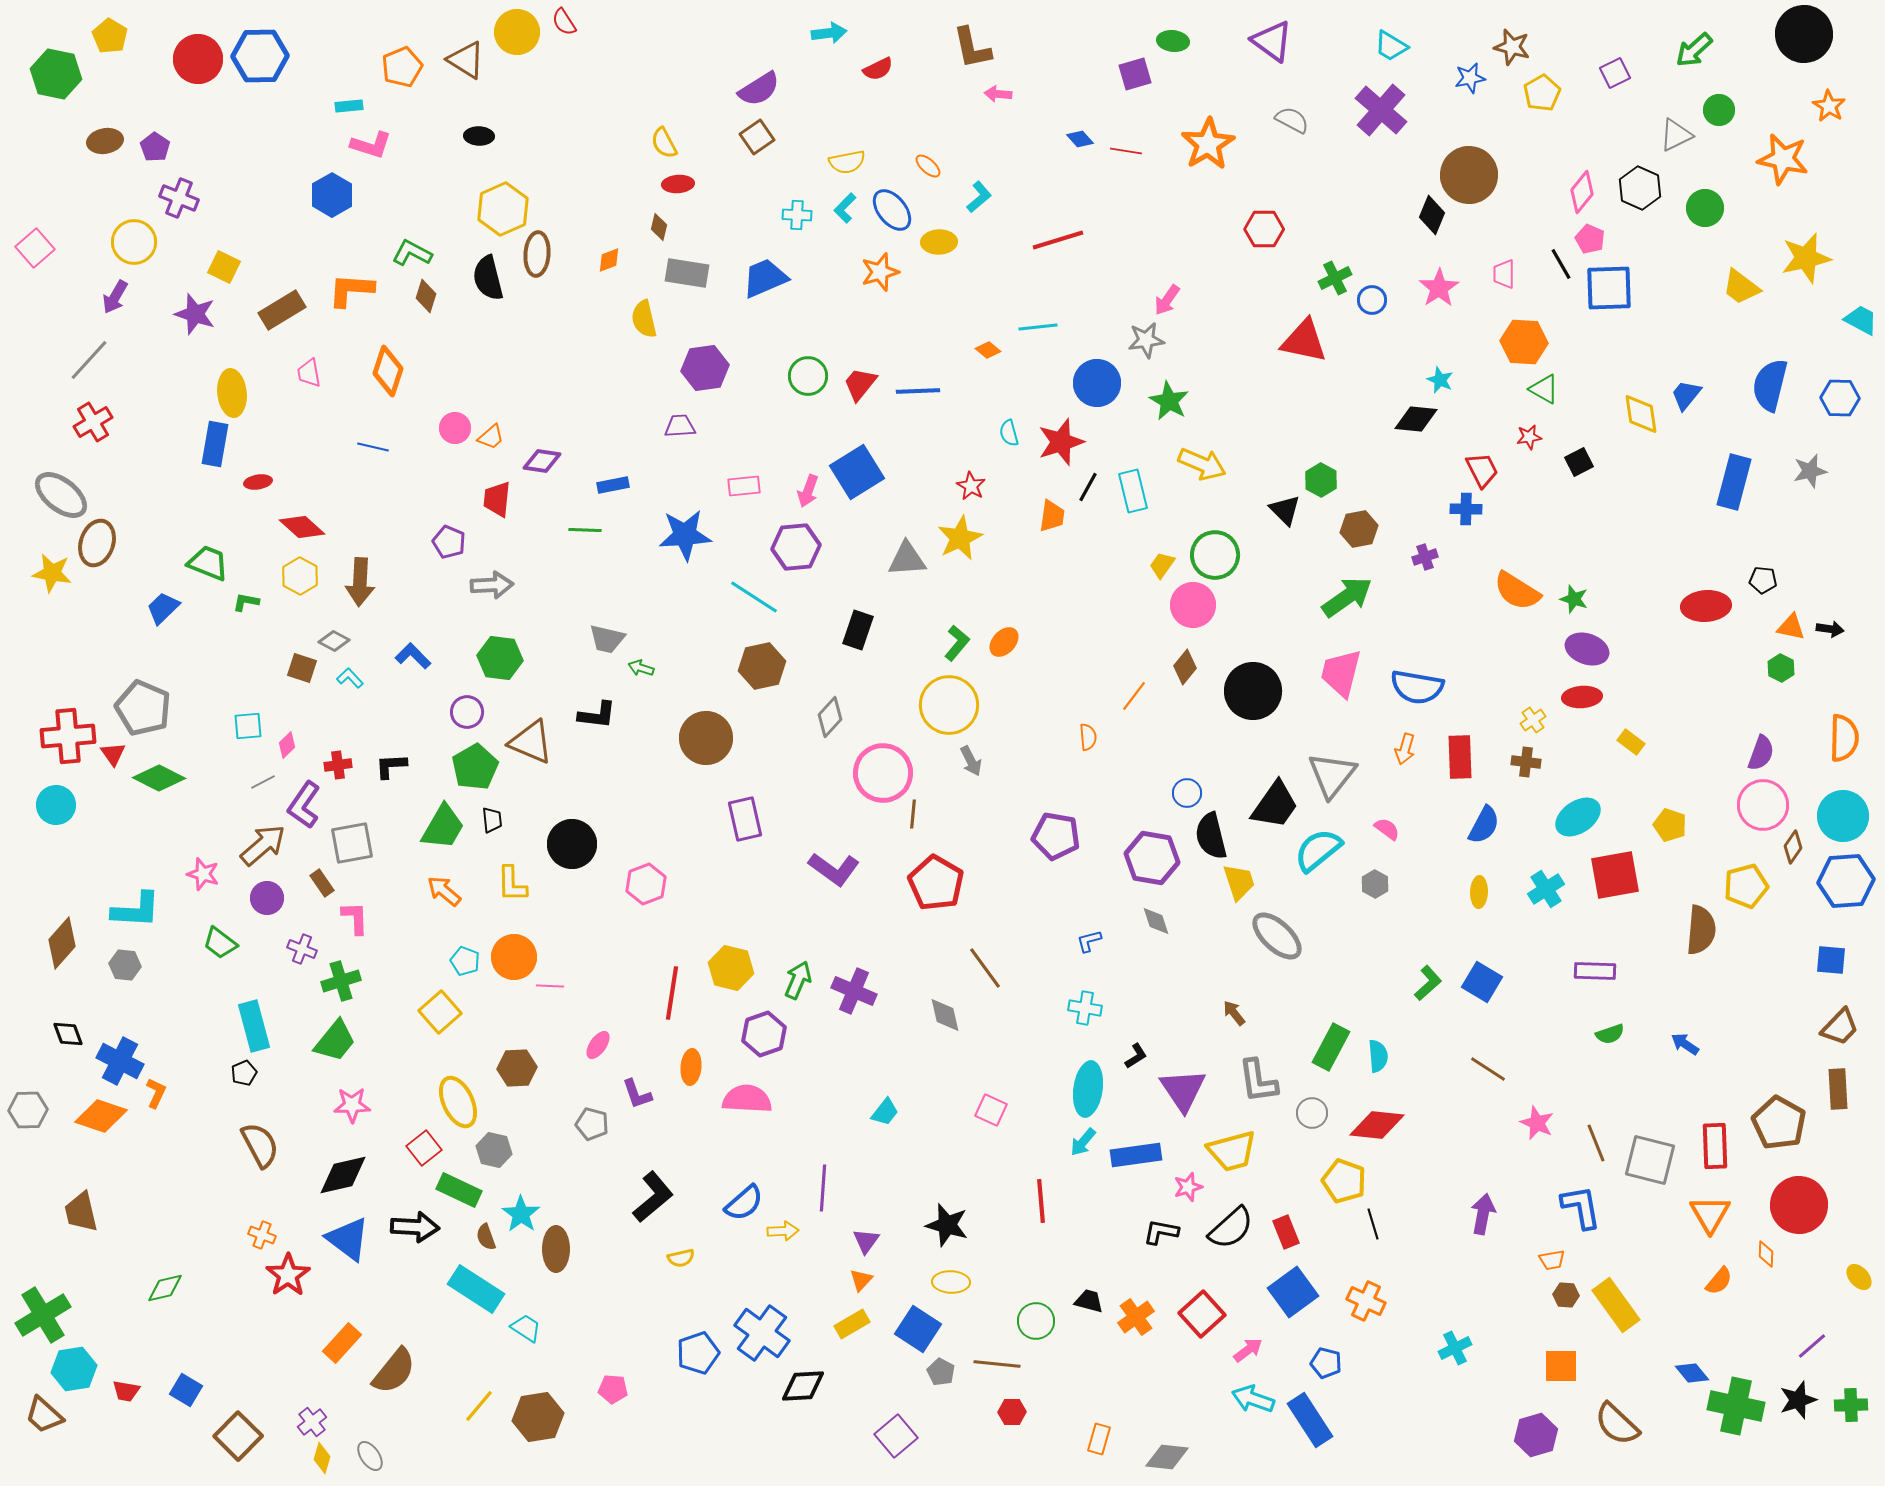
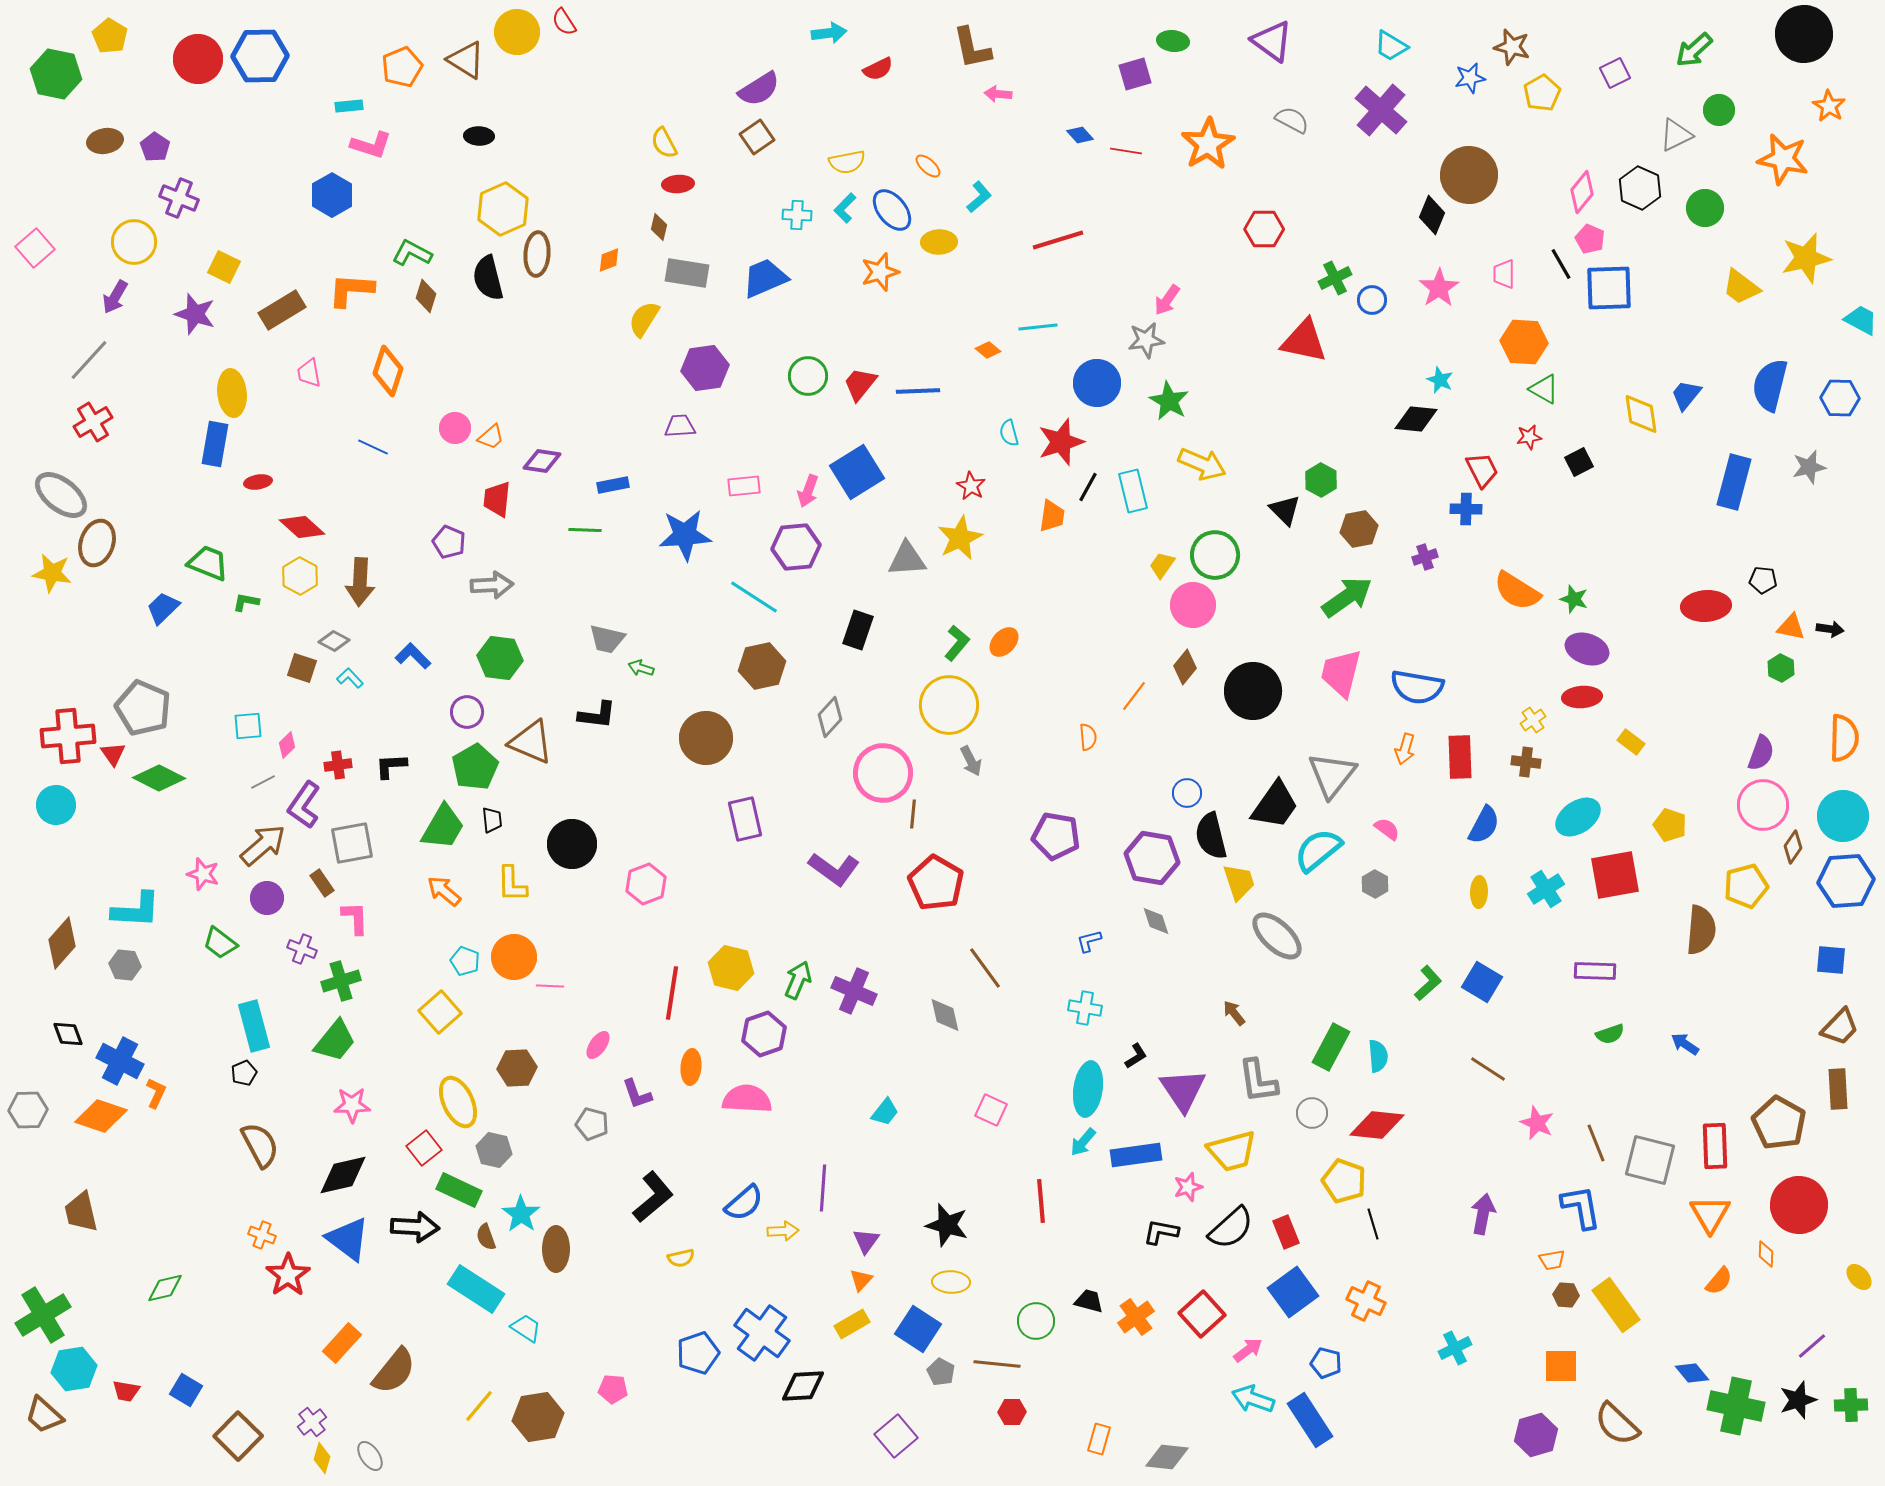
blue diamond at (1080, 139): moved 4 px up
yellow semicircle at (644, 319): rotated 45 degrees clockwise
blue line at (373, 447): rotated 12 degrees clockwise
gray star at (1810, 471): moved 1 px left, 4 px up
